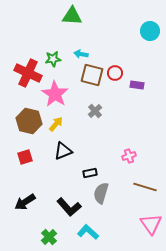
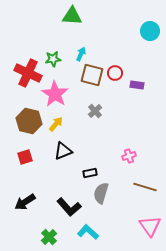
cyan arrow: rotated 104 degrees clockwise
pink triangle: moved 1 px left, 2 px down
